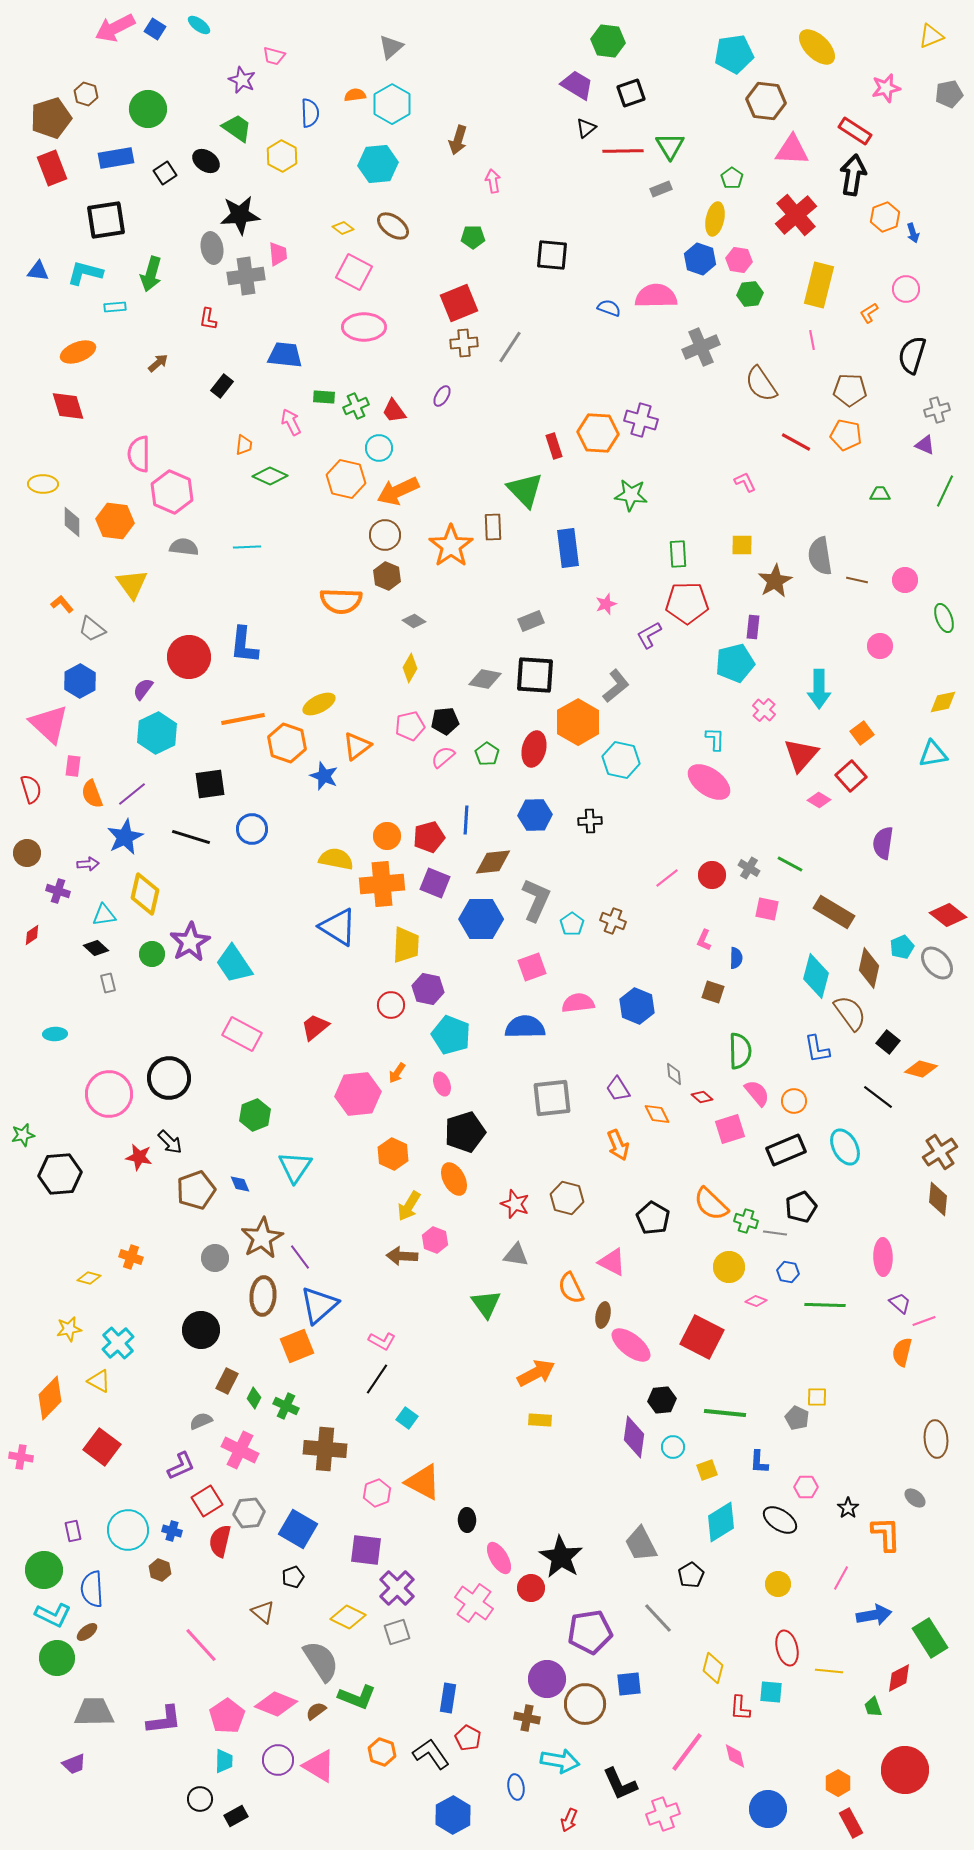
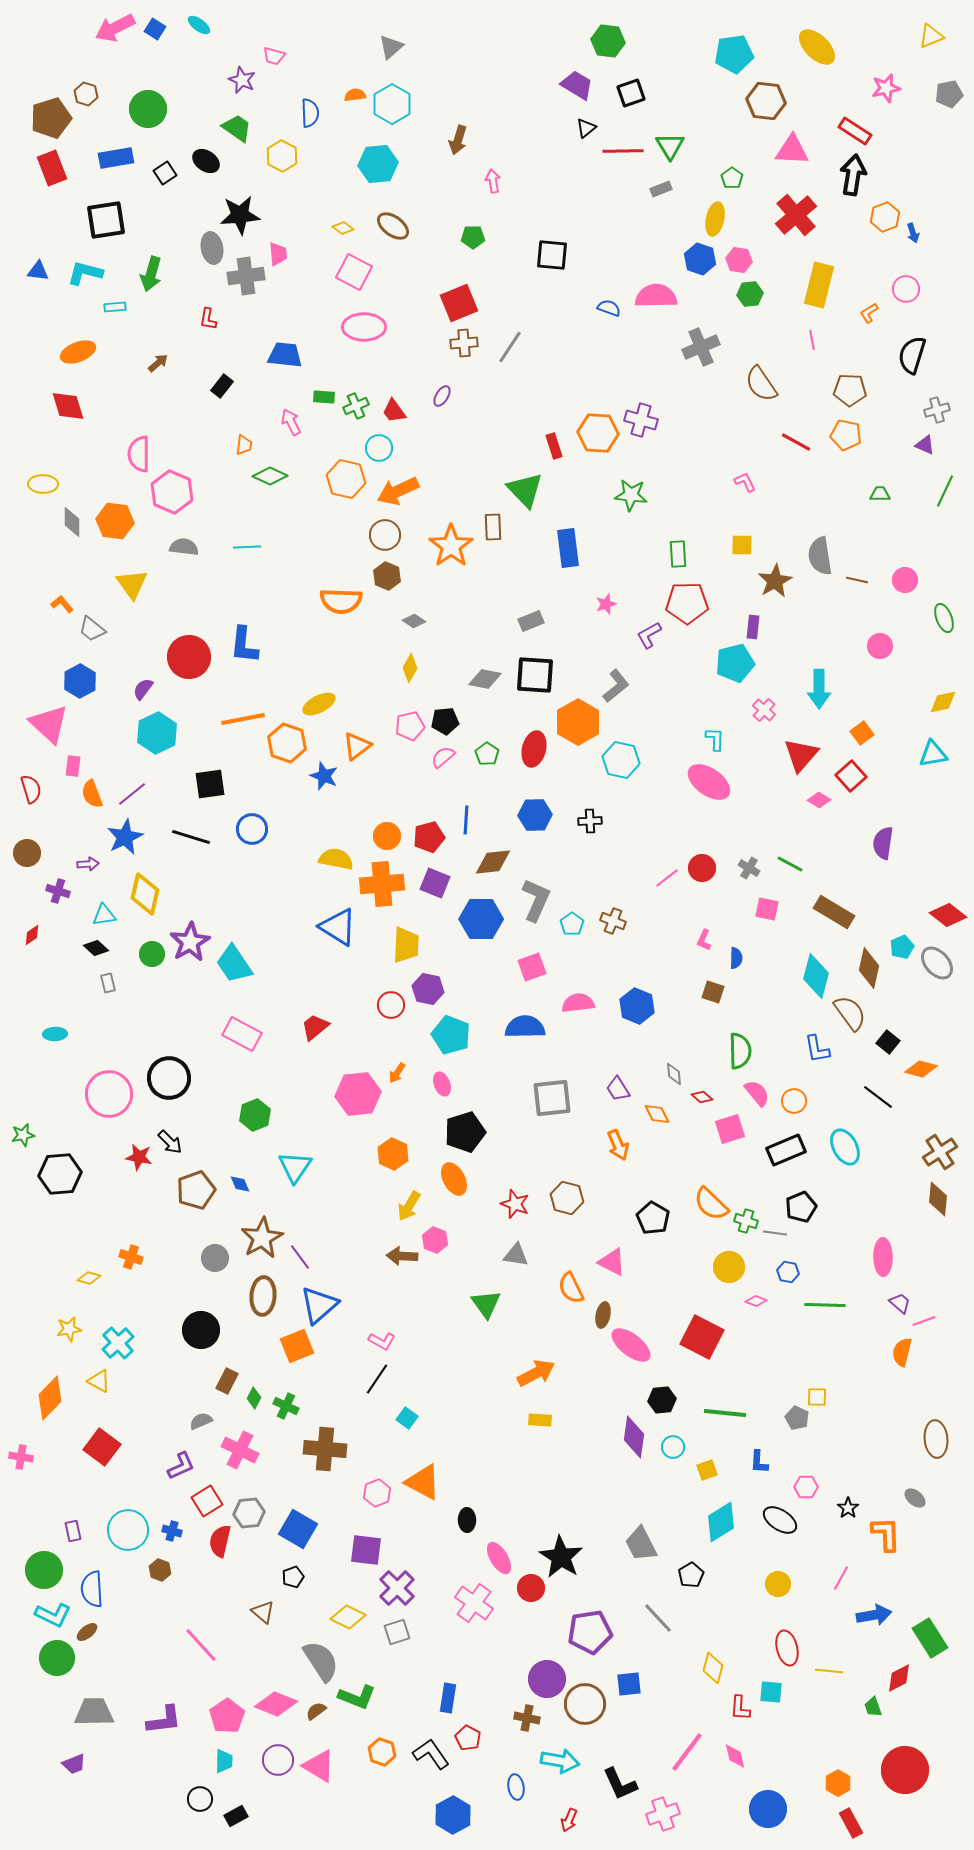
red circle at (712, 875): moved 10 px left, 7 px up
